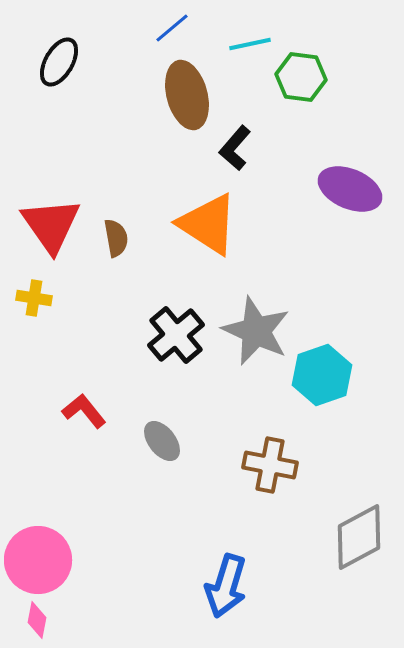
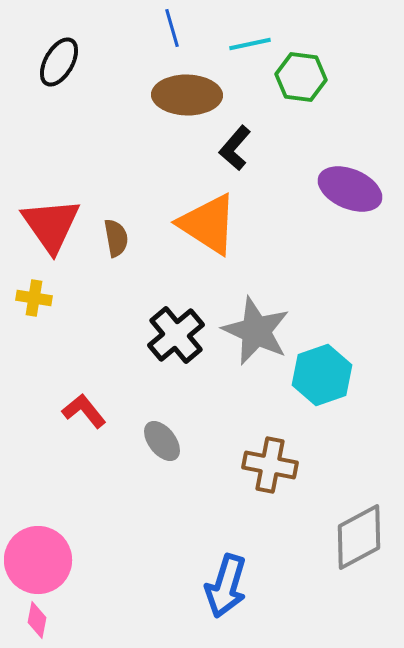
blue line: rotated 66 degrees counterclockwise
brown ellipse: rotated 74 degrees counterclockwise
